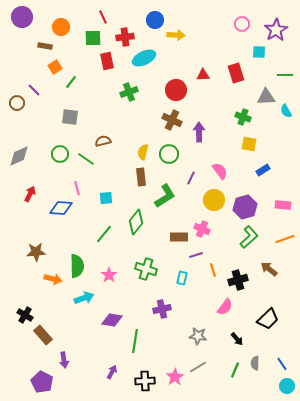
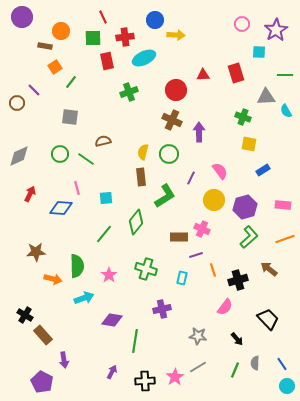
orange circle at (61, 27): moved 4 px down
black trapezoid at (268, 319): rotated 90 degrees counterclockwise
